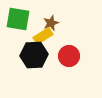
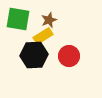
brown star: moved 2 px left, 3 px up
